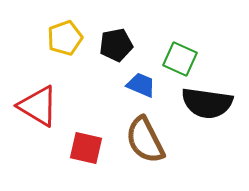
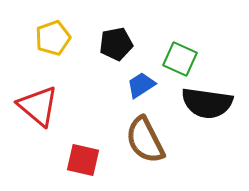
yellow pentagon: moved 12 px left
black pentagon: moved 1 px up
blue trapezoid: rotated 56 degrees counterclockwise
red triangle: rotated 9 degrees clockwise
red square: moved 3 px left, 12 px down
